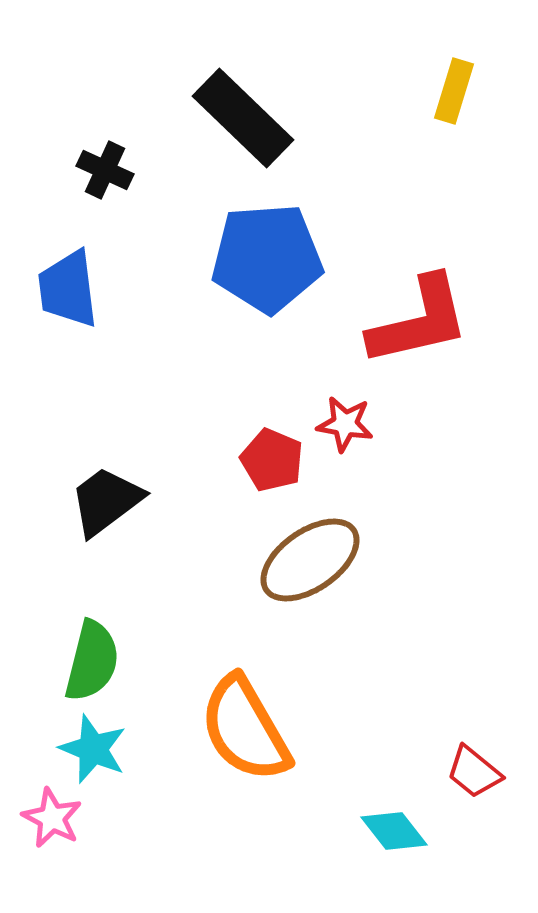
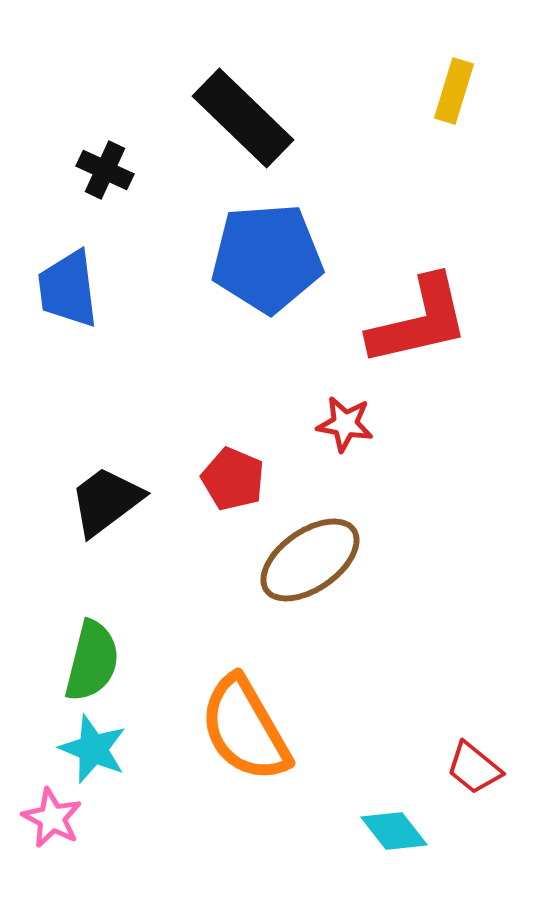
red pentagon: moved 39 px left, 19 px down
red trapezoid: moved 4 px up
